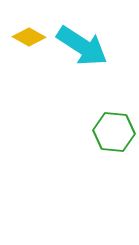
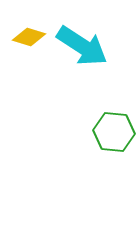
yellow diamond: rotated 12 degrees counterclockwise
